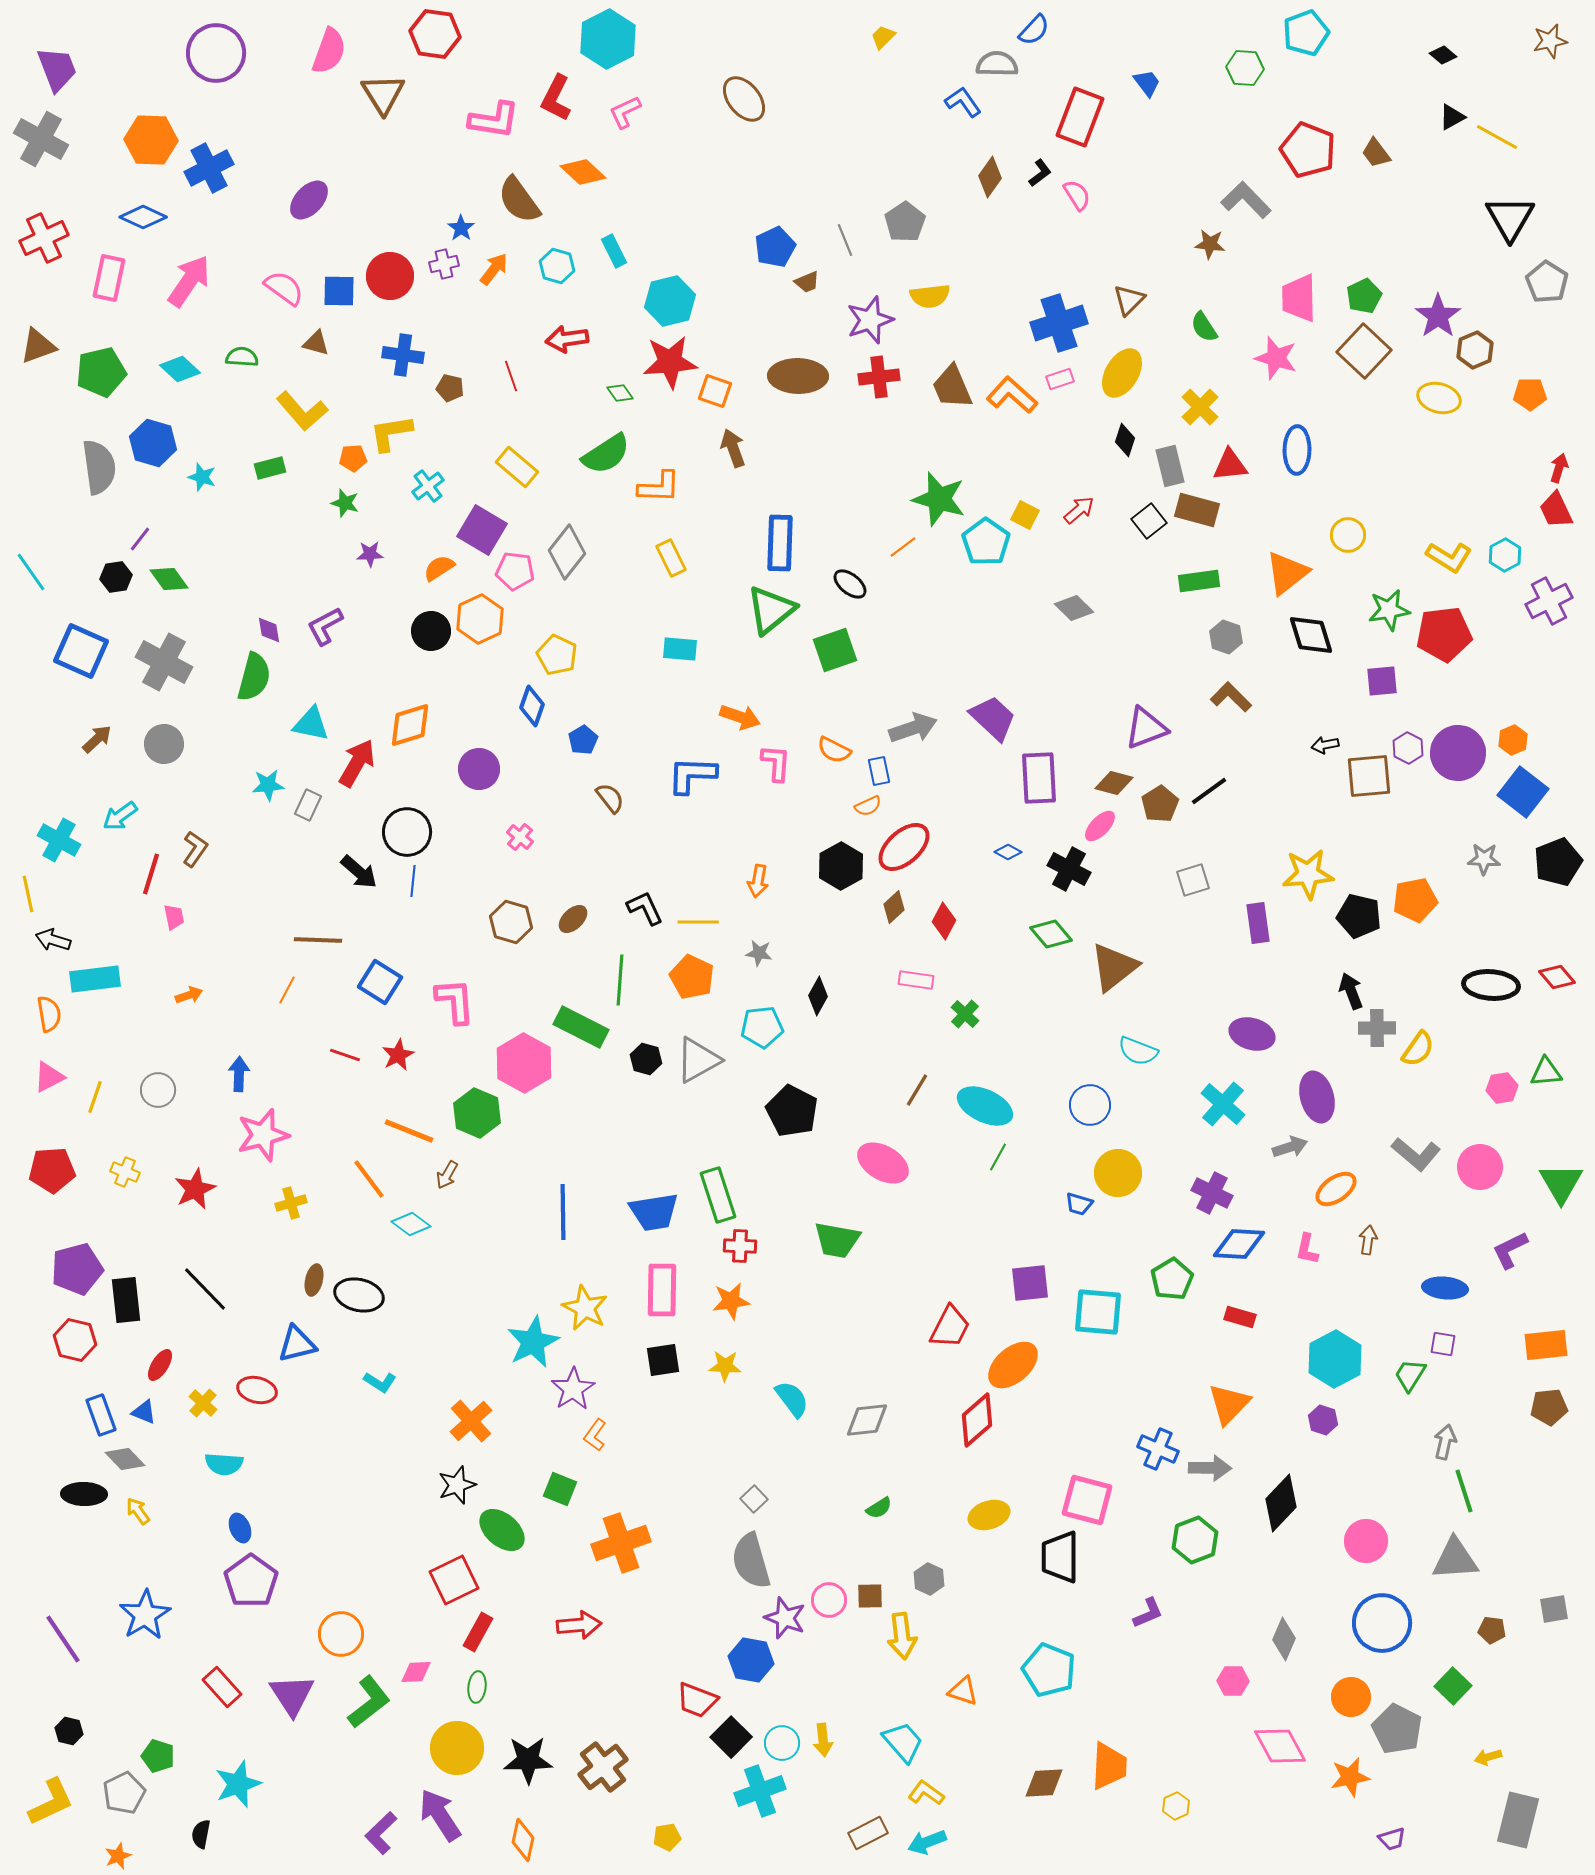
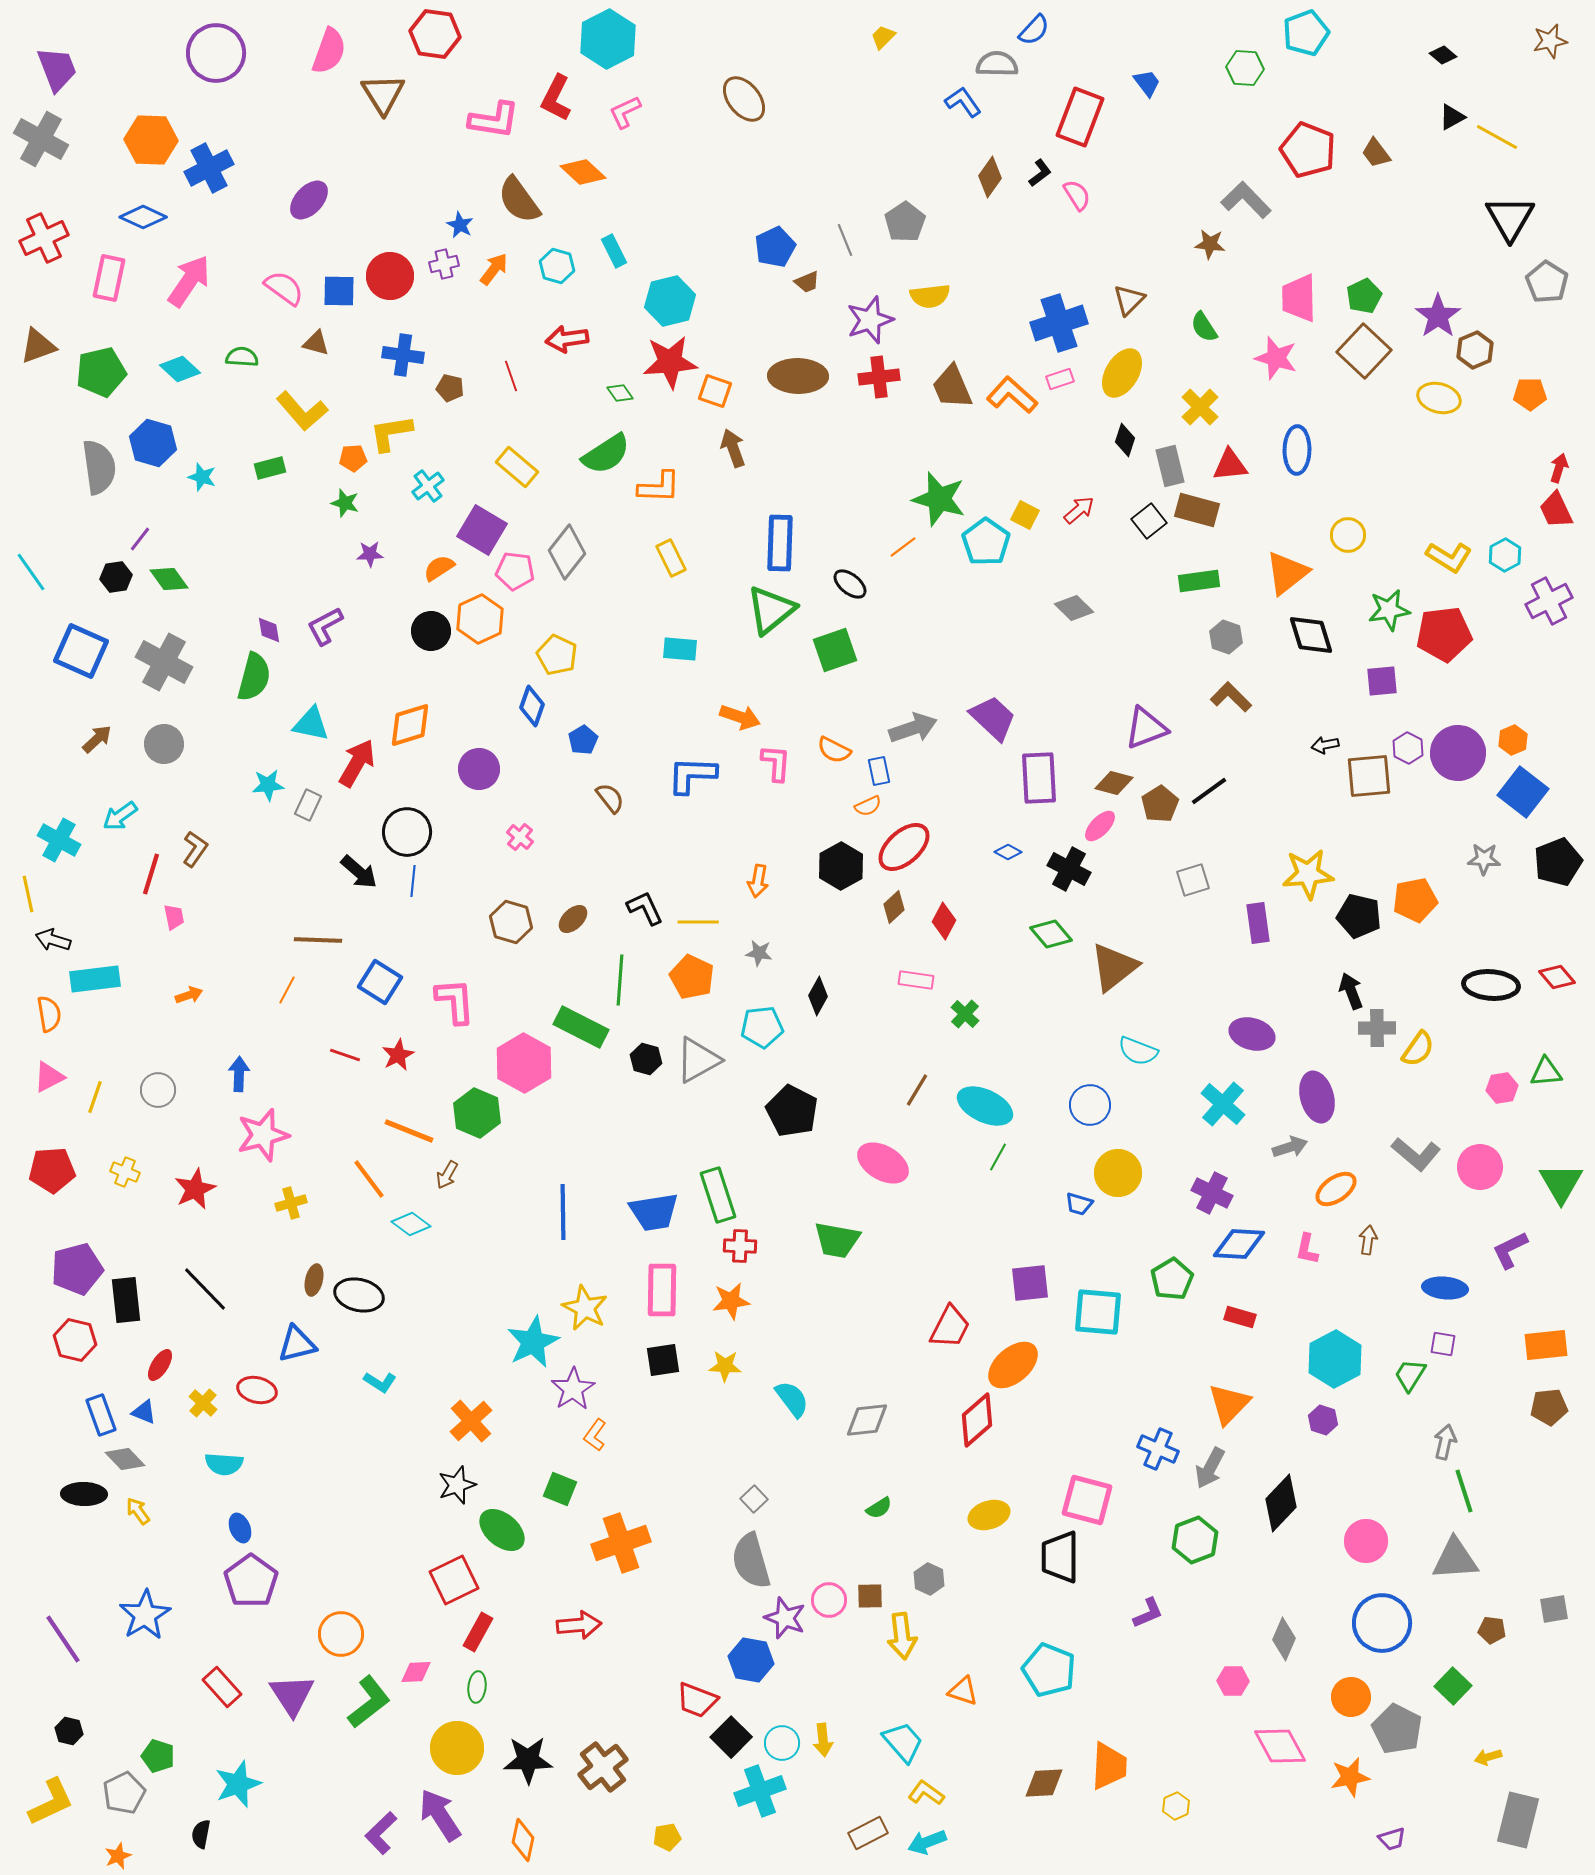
blue star at (461, 228): moved 1 px left, 3 px up; rotated 8 degrees counterclockwise
gray arrow at (1210, 1468): rotated 117 degrees clockwise
